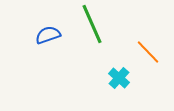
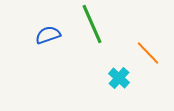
orange line: moved 1 px down
